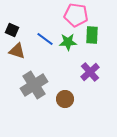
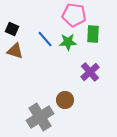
pink pentagon: moved 2 px left
black square: moved 1 px up
green rectangle: moved 1 px right, 1 px up
blue line: rotated 12 degrees clockwise
brown triangle: moved 2 px left
gray cross: moved 6 px right, 32 px down
brown circle: moved 1 px down
